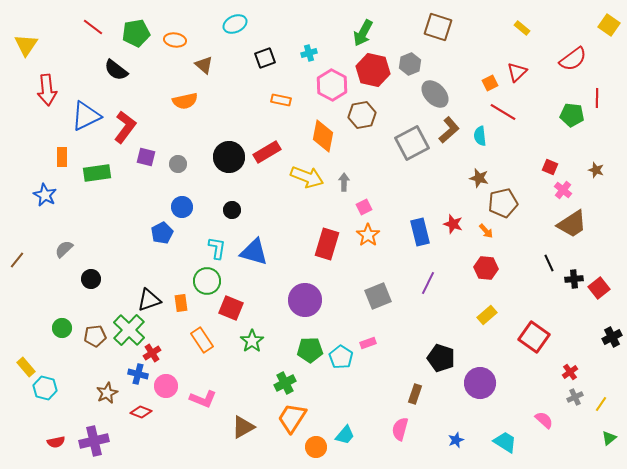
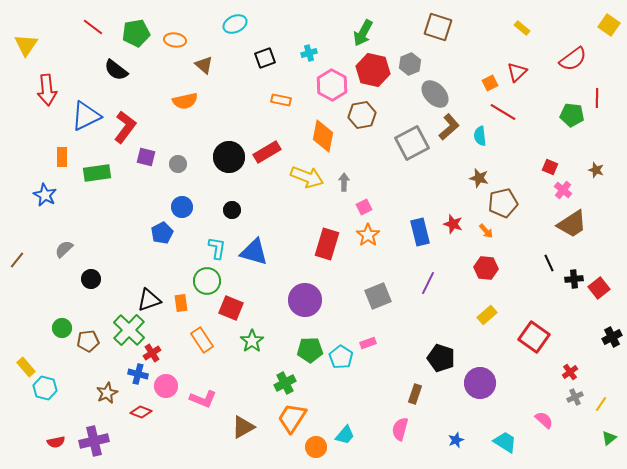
brown L-shape at (449, 130): moved 3 px up
brown pentagon at (95, 336): moved 7 px left, 5 px down
